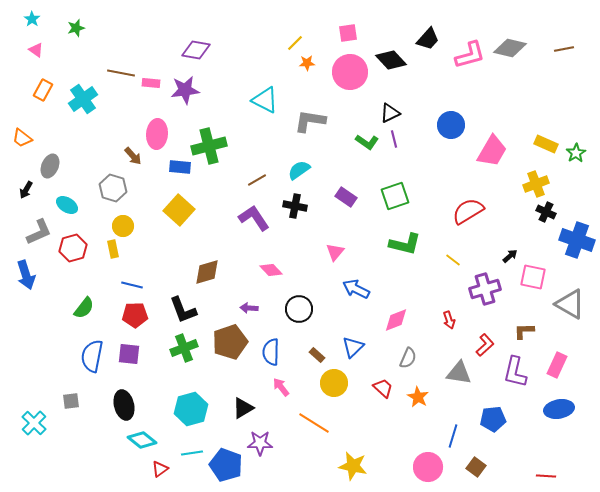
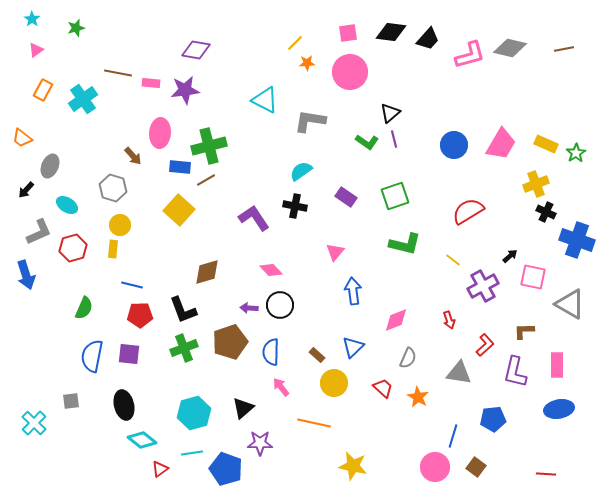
pink triangle at (36, 50): rotated 49 degrees clockwise
black diamond at (391, 60): moved 28 px up; rotated 40 degrees counterclockwise
brown line at (121, 73): moved 3 px left
black triangle at (390, 113): rotated 15 degrees counterclockwise
blue circle at (451, 125): moved 3 px right, 20 px down
pink ellipse at (157, 134): moved 3 px right, 1 px up
pink trapezoid at (492, 151): moved 9 px right, 7 px up
cyan semicircle at (299, 170): moved 2 px right, 1 px down
brown line at (257, 180): moved 51 px left
black arrow at (26, 190): rotated 12 degrees clockwise
yellow circle at (123, 226): moved 3 px left, 1 px up
yellow rectangle at (113, 249): rotated 18 degrees clockwise
blue arrow at (356, 289): moved 3 px left, 2 px down; rotated 56 degrees clockwise
purple cross at (485, 289): moved 2 px left, 3 px up; rotated 12 degrees counterclockwise
green semicircle at (84, 308): rotated 15 degrees counterclockwise
black circle at (299, 309): moved 19 px left, 4 px up
red pentagon at (135, 315): moved 5 px right
pink rectangle at (557, 365): rotated 25 degrees counterclockwise
black triangle at (243, 408): rotated 10 degrees counterclockwise
cyan hexagon at (191, 409): moved 3 px right, 4 px down
orange line at (314, 423): rotated 20 degrees counterclockwise
blue pentagon at (226, 465): moved 4 px down
pink circle at (428, 467): moved 7 px right
red line at (546, 476): moved 2 px up
